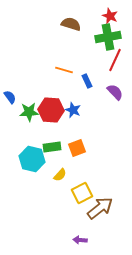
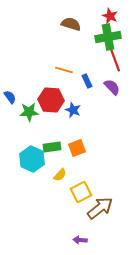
red line: rotated 45 degrees counterclockwise
purple semicircle: moved 3 px left, 5 px up
red hexagon: moved 10 px up
cyan hexagon: rotated 10 degrees clockwise
yellow square: moved 1 px left, 1 px up
